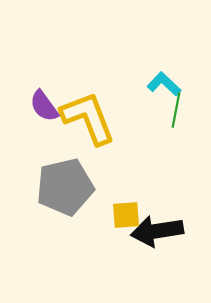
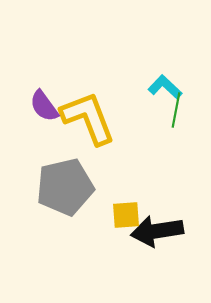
cyan L-shape: moved 1 px right, 3 px down
